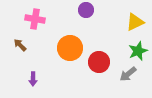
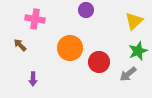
yellow triangle: moved 1 px left, 1 px up; rotated 18 degrees counterclockwise
